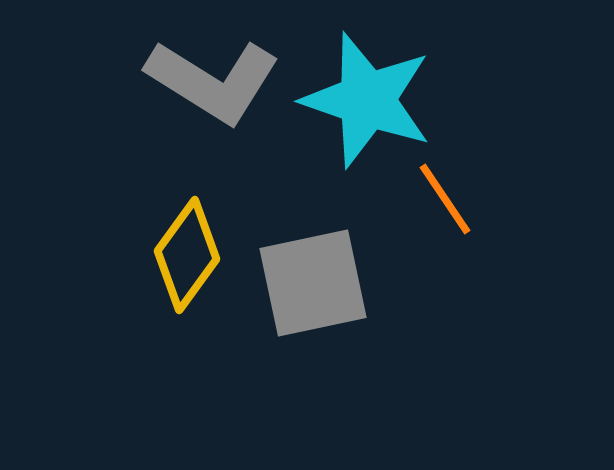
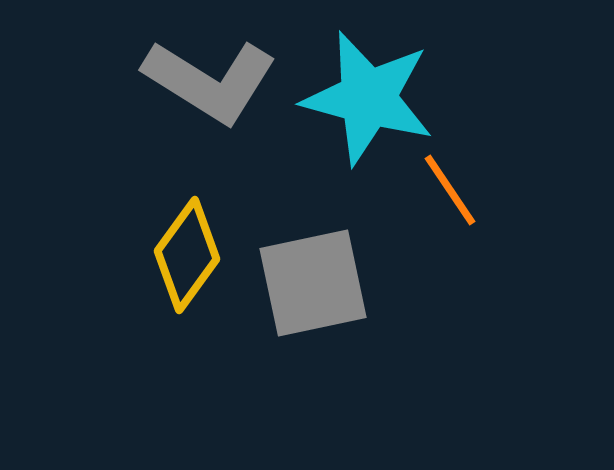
gray L-shape: moved 3 px left
cyan star: moved 1 px right, 2 px up; rotated 4 degrees counterclockwise
orange line: moved 5 px right, 9 px up
